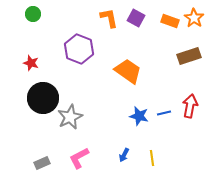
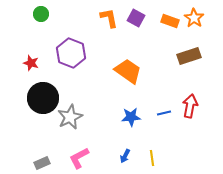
green circle: moved 8 px right
purple hexagon: moved 8 px left, 4 px down
blue star: moved 8 px left, 1 px down; rotated 18 degrees counterclockwise
blue arrow: moved 1 px right, 1 px down
